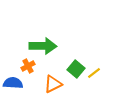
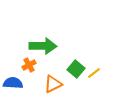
orange cross: moved 1 px right, 1 px up
